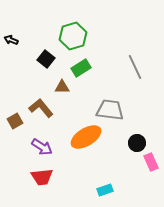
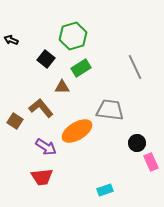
brown square: rotated 28 degrees counterclockwise
orange ellipse: moved 9 px left, 6 px up
purple arrow: moved 4 px right
